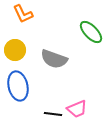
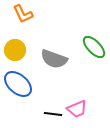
green ellipse: moved 3 px right, 15 px down
blue ellipse: moved 2 px up; rotated 36 degrees counterclockwise
